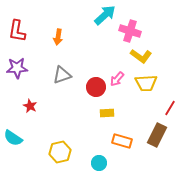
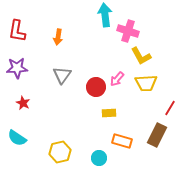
cyan arrow: rotated 55 degrees counterclockwise
pink cross: moved 2 px left
yellow L-shape: rotated 25 degrees clockwise
gray triangle: rotated 36 degrees counterclockwise
red star: moved 7 px left, 3 px up
yellow rectangle: moved 2 px right
cyan semicircle: moved 4 px right
cyan circle: moved 5 px up
